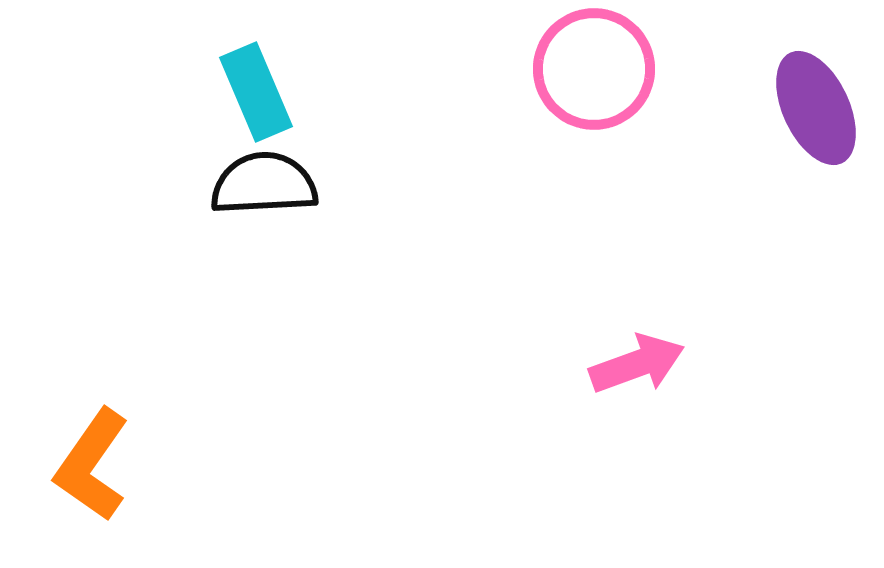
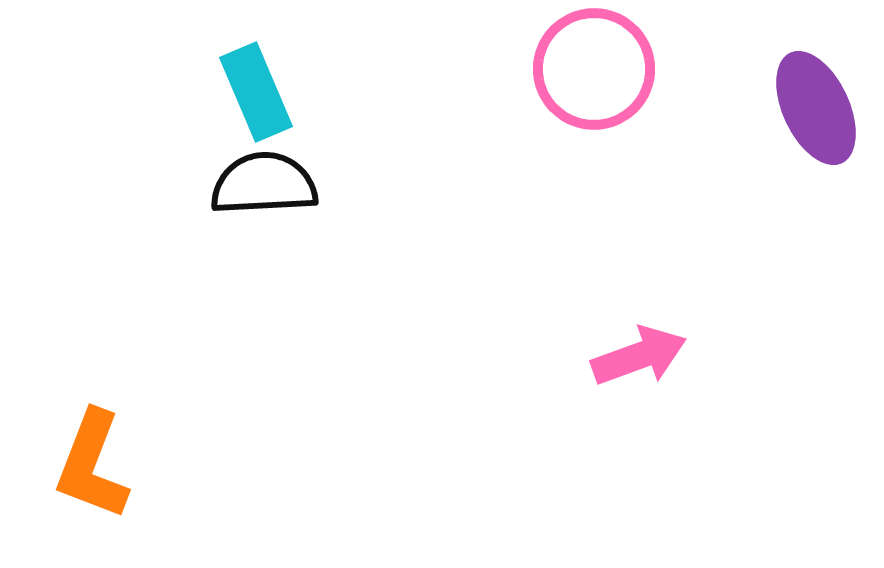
pink arrow: moved 2 px right, 8 px up
orange L-shape: rotated 14 degrees counterclockwise
